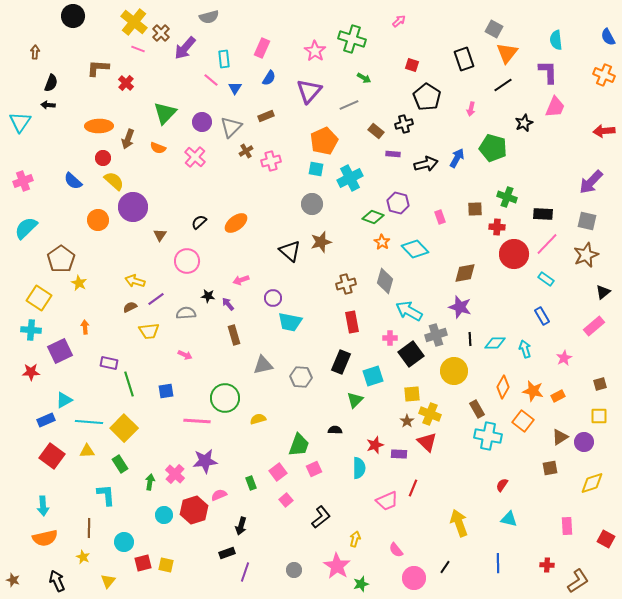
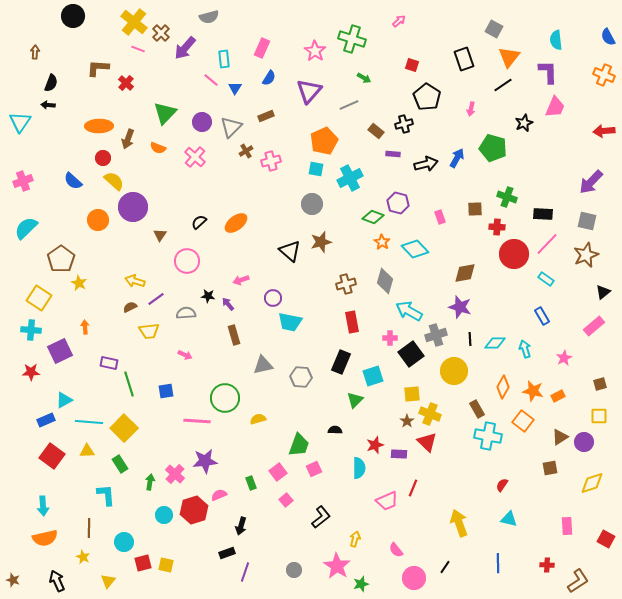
orange triangle at (507, 53): moved 2 px right, 4 px down
